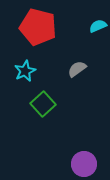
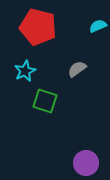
green square: moved 2 px right, 3 px up; rotated 30 degrees counterclockwise
purple circle: moved 2 px right, 1 px up
